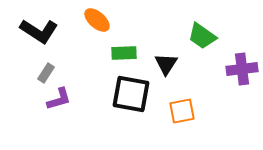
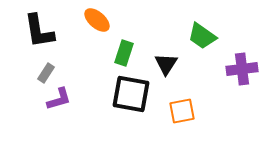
black L-shape: rotated 48 degrees clockwise
green rectangle: rotated 70 degrees counterclockwise
